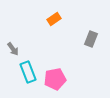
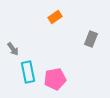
orange rectangle: moved 1 px right, 2 px up
cyan rectangle: rotated 10 degrees clockwise
